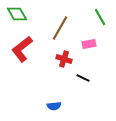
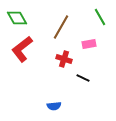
green diamond: moved 4 px down
brown line: moved 1 px right, 1 px up
